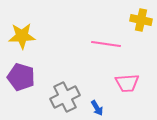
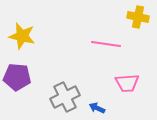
yellow cross: moved 3 px left, 3 px up
yellow star: rotated 16 degrees clockwise
purple pentagon: moved 4 px left; rotated 12 degrees counterclockwise
blue arrow: rotated 147 degrees clockwise
